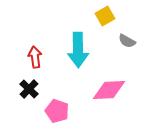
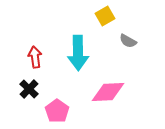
gray semicircle: moved 1 px right
cyan arrow: moved 3 px down
pink diamond: moved 1 px left, 2 px down
pink pentagon: rotated 15 degrees clockwise
